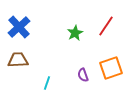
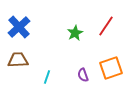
cyan line: moved 6 px up
